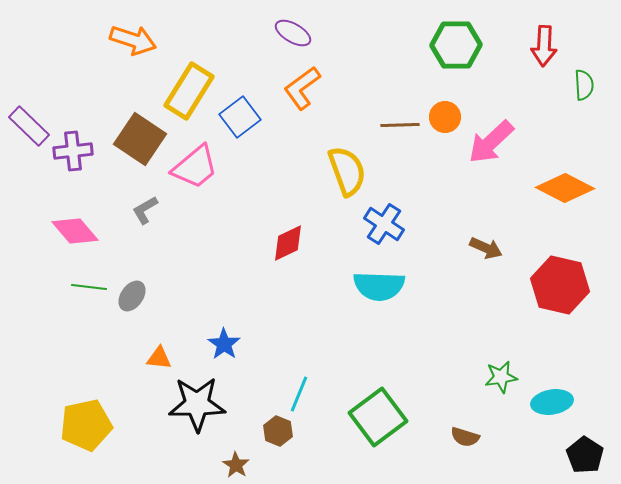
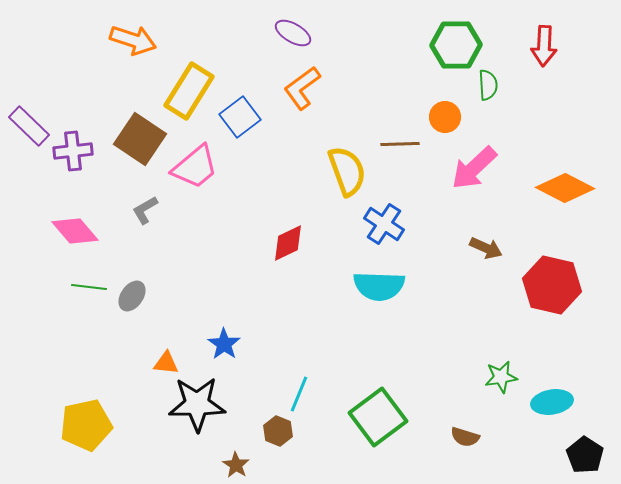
green semicircle: moved 96 px left
brown line: moved 19 px down
pink arrow: moved 17 px left, 26 px down
red hexagon: moved 8 px left
orange triangle: moved 7 px right, 5 px down
